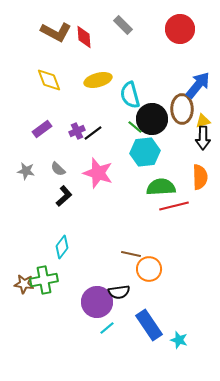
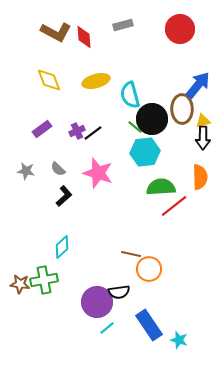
gray rectangle: rotated 60 degrees counterclockwise
yellow ellipse: moved 2 px left, 1 px down
red line: rotated 24 degrees counterclockwise
cyan diamond: rotated 10 degrees clockwise
brown star: moved 4 px left
